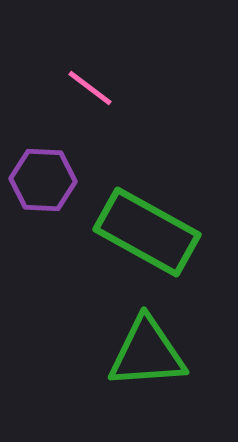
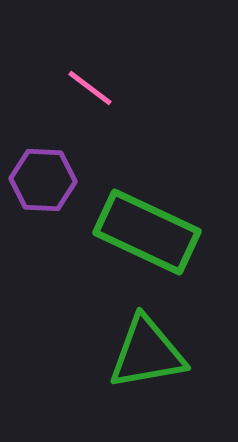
green rectangle: rotated 4 degrees counterclockwise
green triangle: rotated 6 degrees counterclockwise
